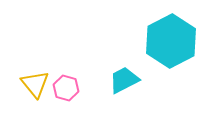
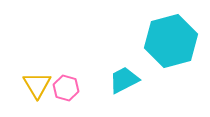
cyan hexagon: rotated 12 degrees clockwise
yellow triangle: moved 2 px right, 1 px down; rotated 8 degrees clockwise
